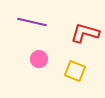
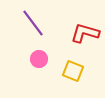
purple line: moved 1 px right, 1 px down; rotated 40 degrees clockwise
yellow square: moved 2 px left
